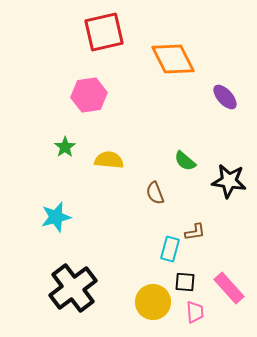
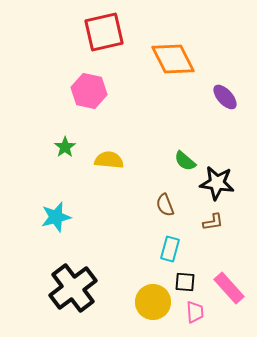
pink hexagon: moved 4 px up; rotated 20 degrees clockwise
black star: moved 12 px left, 2 px down
brown semicircle: moved 10 px right, 12 px down
brown L-shape: moved 18 px right, 10 px up
